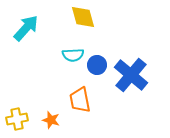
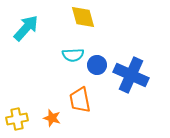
blue cross: rotated 16 degrees counterclockwise
orange star: moved 1 px right, 2 px up
